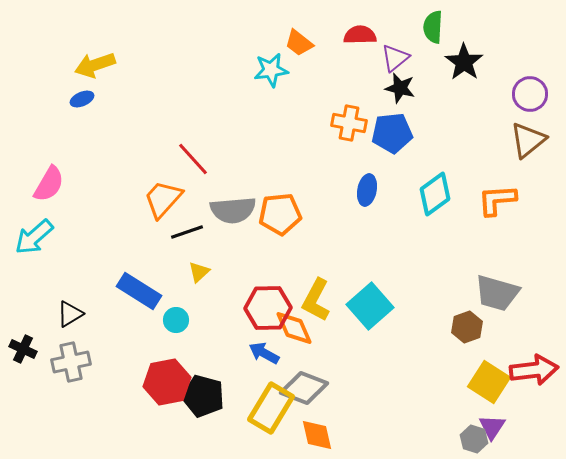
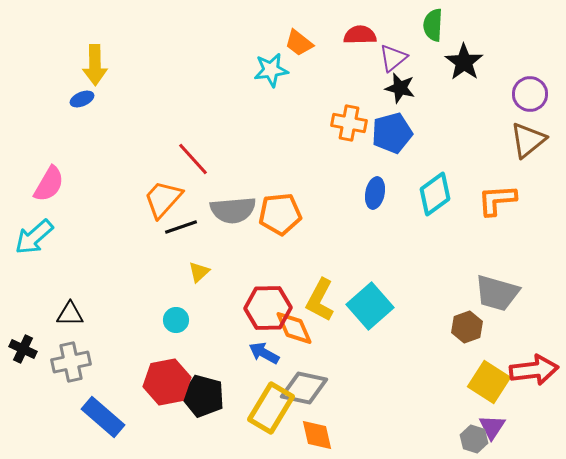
green semicircle at (433, 27): moved 2 px up
purple triangle at (395, 58): moved 2 px left
yellow arrow at (95, 65): rotated 72 degrees counterclockwise
blue pentagon at (392, 133): rotated 9 degrees counterclockwise
blue ellipse at (367, 190): moved 8 px right, 3 px down
black line at (187, 232): moved 6 px left, 5 px up
blue rectangle at (139, 291): moved 36 px left, 126 px down; rotated 9 degrees clockwise
yellow L-shape at (316, 300): moved 4 px right
black triangle at (70, 314): rotated 32 degrees clockwise
gray diamond at (304, 388): rotated 9 degrees counterclockwise
